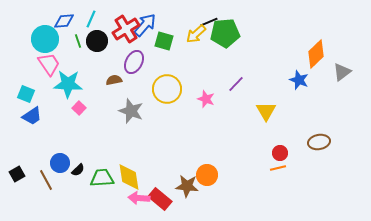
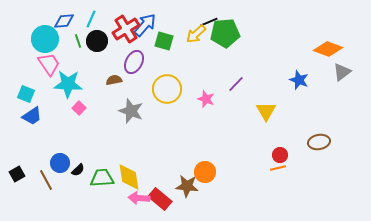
orange diamond: moved 12 px right, 5 px up; rotated 64 degrees clockwise
red circle: moved 2 px down
orange circle: moved 2 px left, 3 px up
